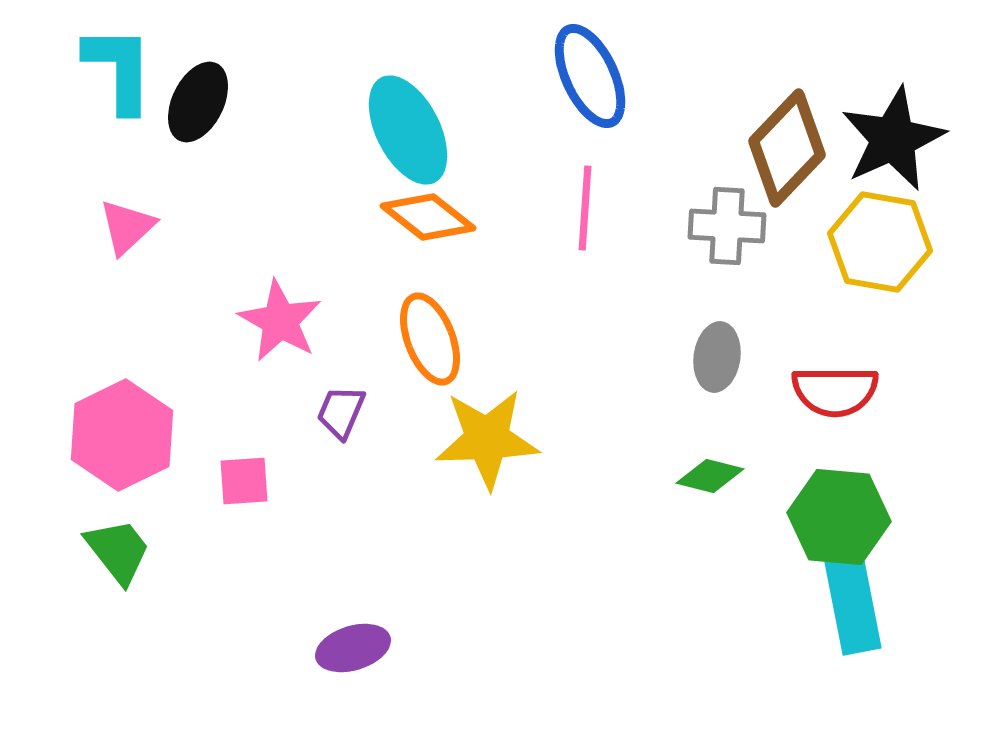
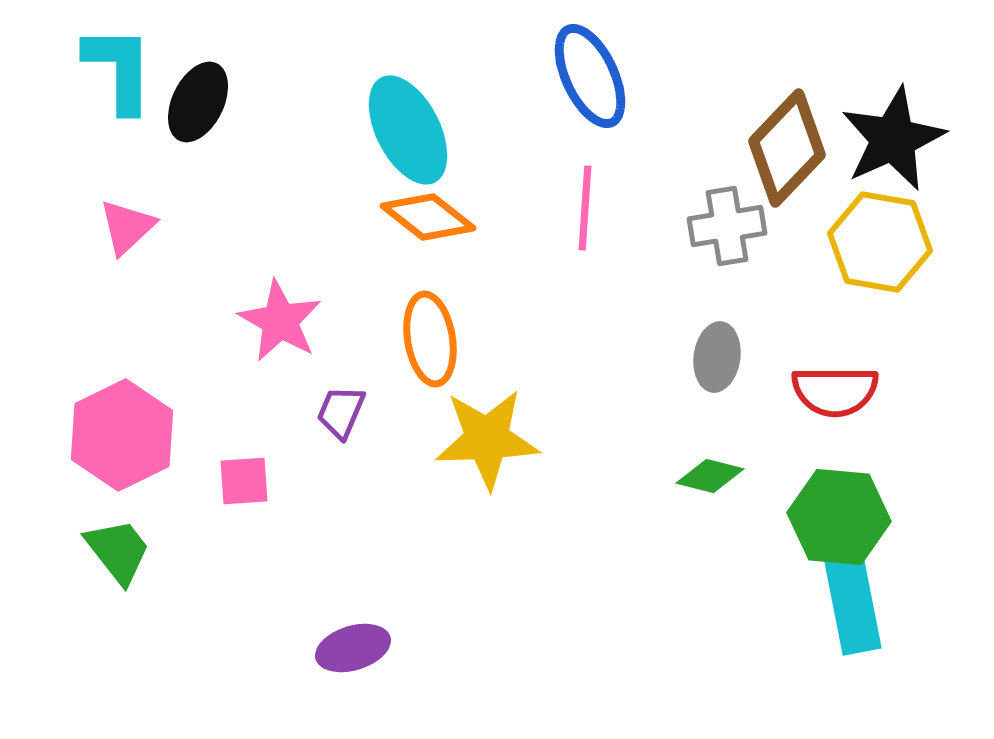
gray cross: rotated 12 degrees counterclockwise
orange ellipse: rotated 12 degrees clockwise
